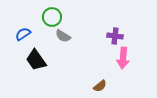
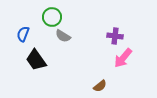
blue semicircle: rotated 35 degrees counterclockwise
pink arrow: rotated 35 degrees clockwise
